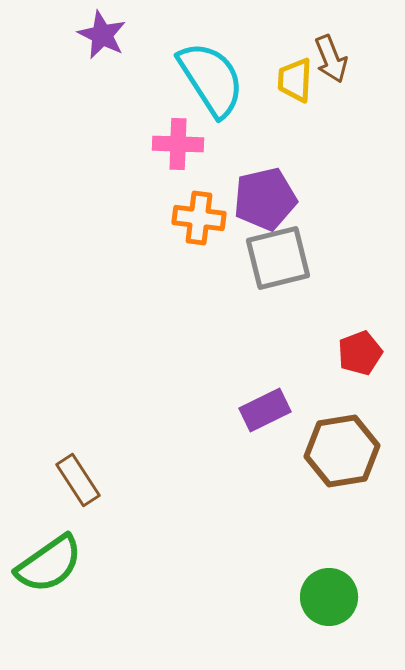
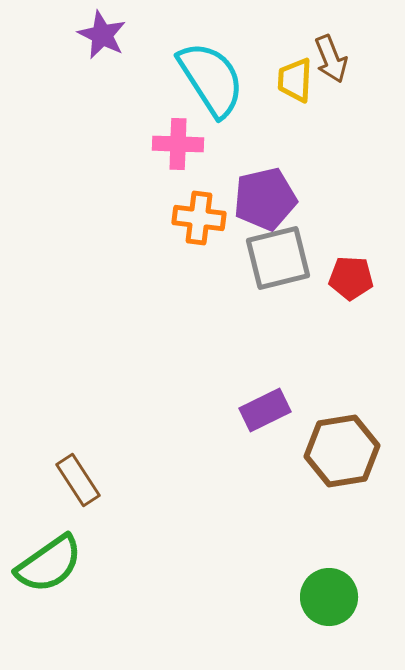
red pentagon: moved 9 px left, 75 px up; rotated 24 degrees clockwise
